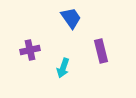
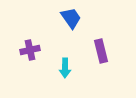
cyan arrow: moved 2 px right; rotated 18 degrees counterclockwise
